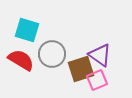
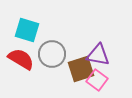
purple triangle: moved 2 px left; rotated 25 degrees counterclockwise
red semicircle: moved 1 px up
pink square: rotated 30 degrees counterclockwise
